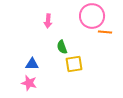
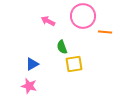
pink circle: moved 9 px left
pink arrow: rotated 112 degrees clockwise
blue triangle: rotated 32 degrees counterclockwise
pink star: moved 3 px down
